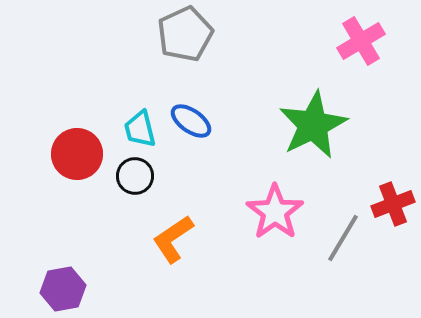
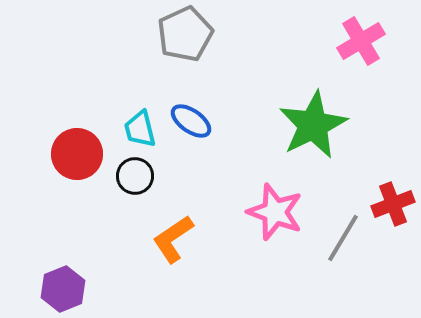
pink star: rotated 16 degrees counterclockwise
purple hexagon: rotated 12 degrees counterclockwise
